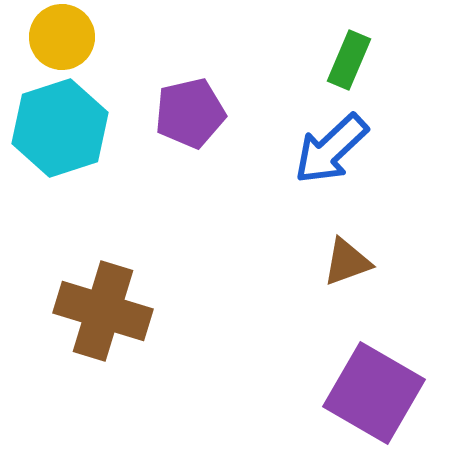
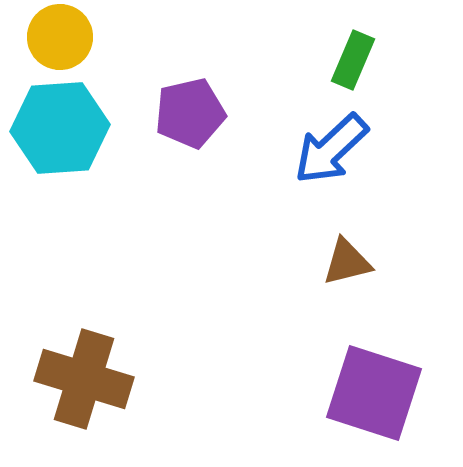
yellow circle: moved 2 px left
green rectangle: moved 4 px right
cyan hexagon: rotated 14 degrees clockwise
brown triangle: rotated 6 degrees clockwise
brown cross: moved 19 px left, 68 px down
purple square: rotated 12 degrees counterclockwise
